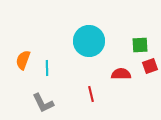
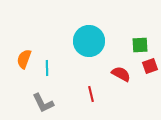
orange semicircle: moved 1 px right, 1 px up
red semicircle: rotated 30 degrees clockwise
